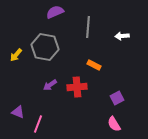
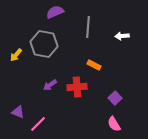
gray hexagon: moved 1 px left, 3 px up
purple square: moved 2 px left; rotated 16 degrees counterclockwise
pink line: rotated 24 degrees clockwise
